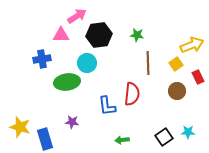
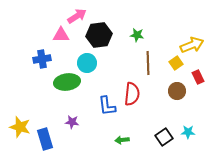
yellow square: moved 1 px up
